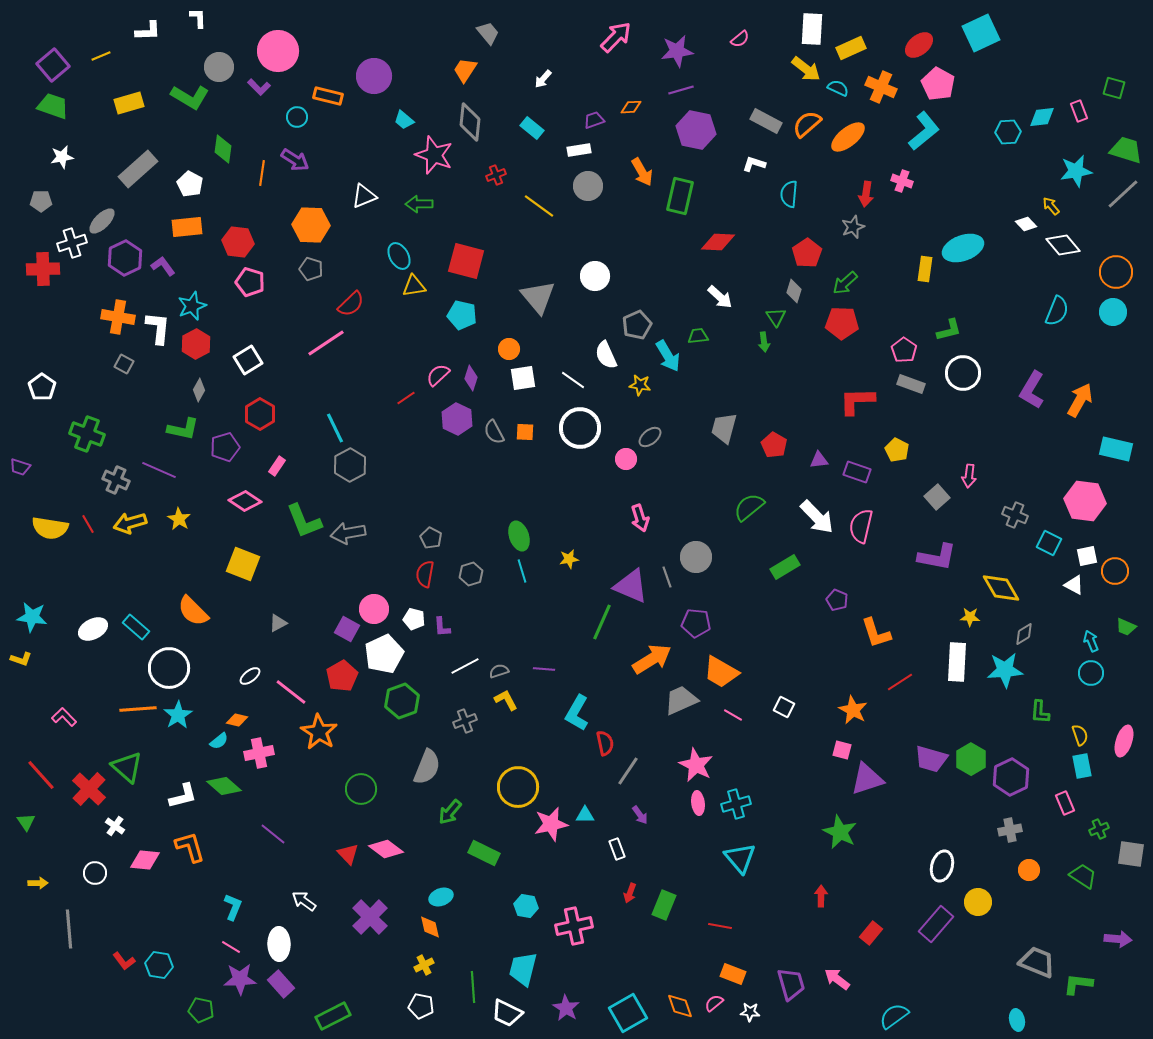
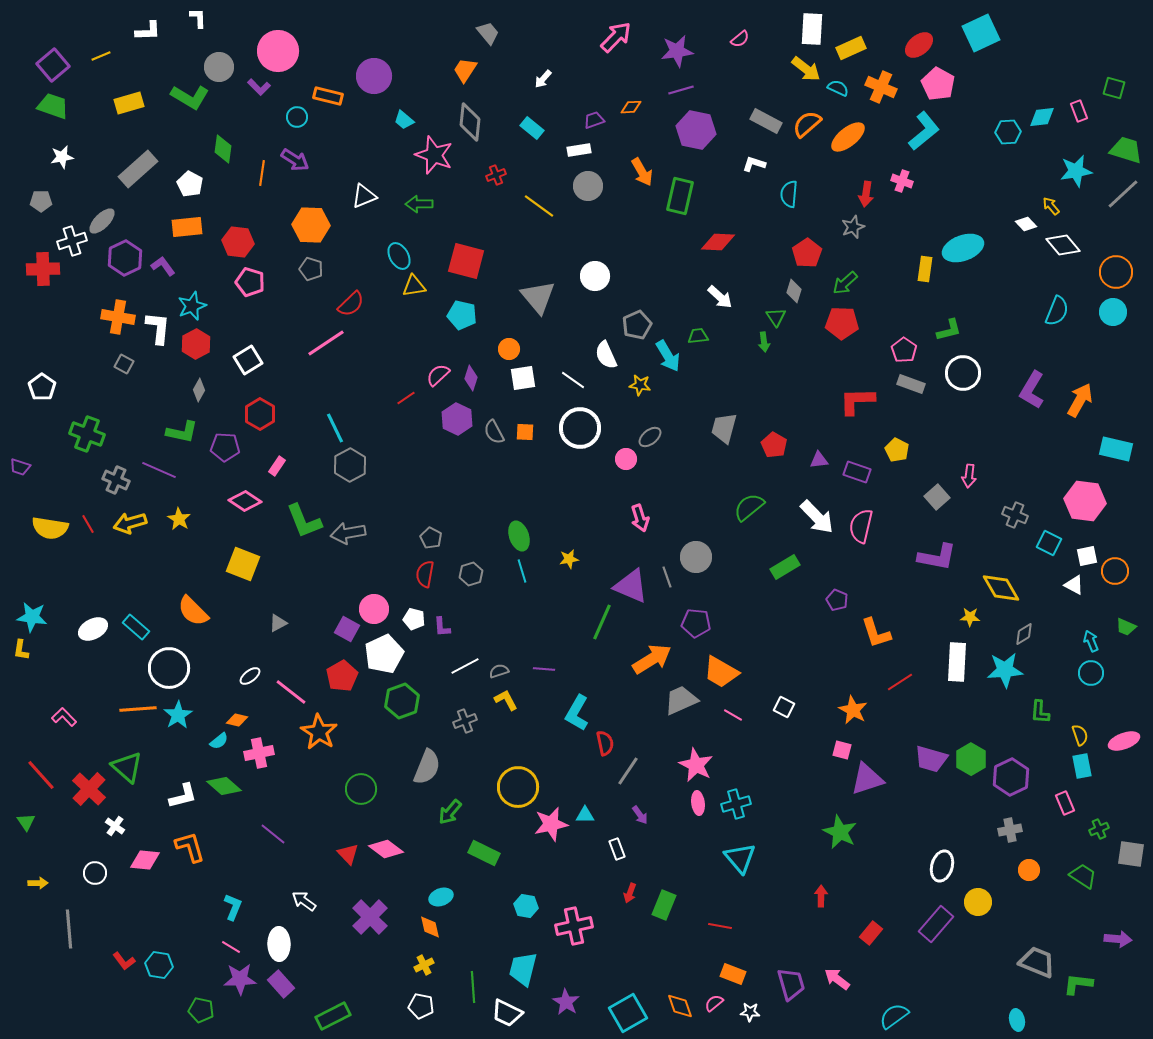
white cross at (72, 243): moved 2 px up
green L-shape at (183, 429): moved 1 px left, 3 px down
purple pentagon at (225, 447): rotated 20 degrees clockwise
yellow L-shape at (21, 659): moved 9 px up; rotated 80 degrees clockwise
pink ellipse at (1124, 741): rotated 52 degrees clockwise
purple star at (566, 1008): moved 6 px up
